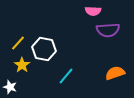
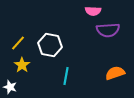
white hexagon: moved 6 px right, 4 px up
cyan line: rotated 30 degrees counterclockwise
